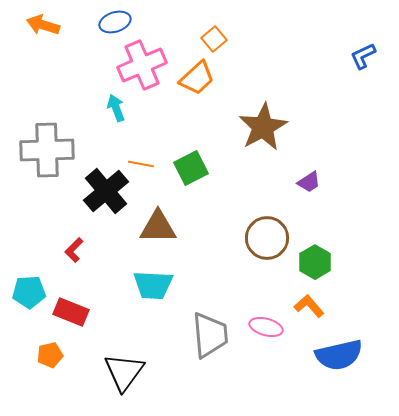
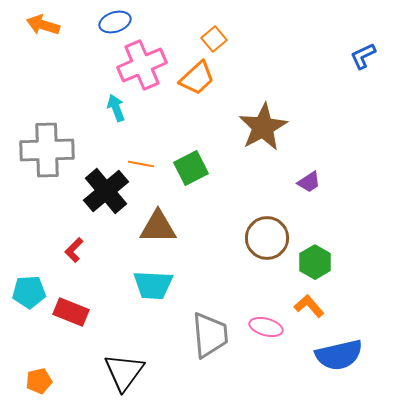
orange pentagon: moved 11 px left, 26 px down
